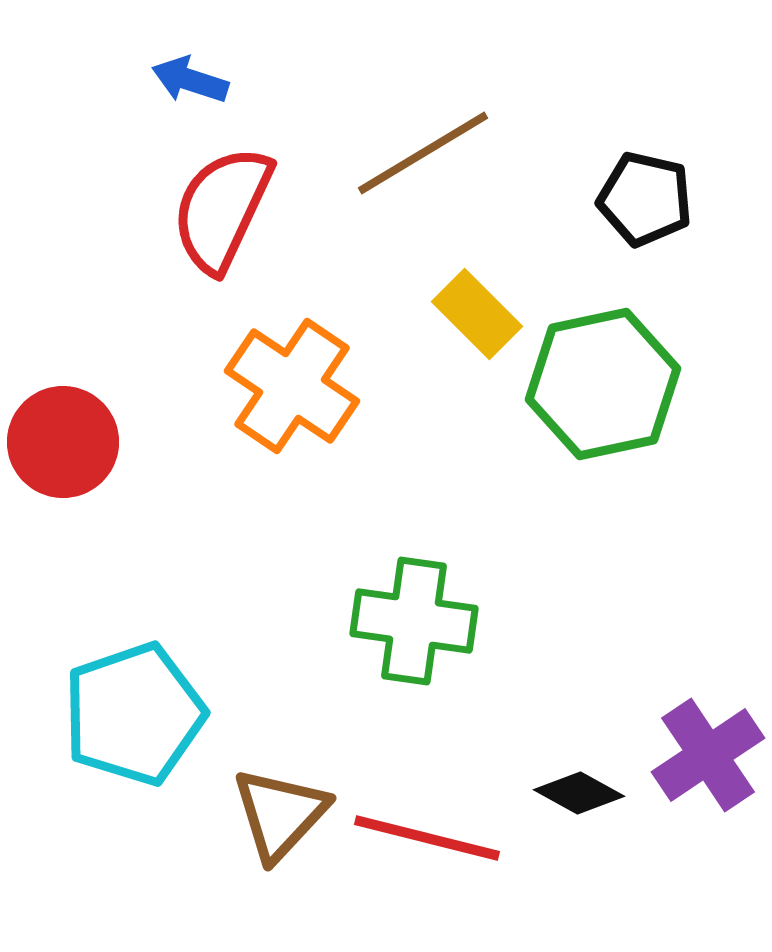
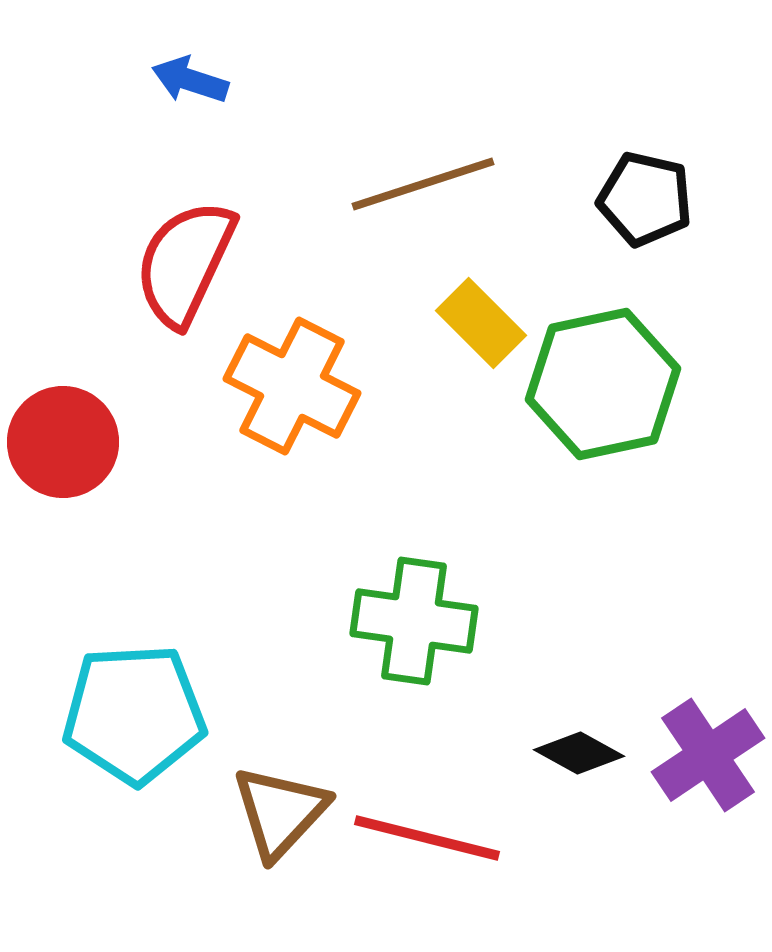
brown line: moved 31 px down; rotated 13 degrees clockwise
red semicircle: moved 37 px left, 54 px down
yellow rectangle: moved 4 px right, 9 px down
orange cross: rotated 7 degrees counterclockwise
cyan pentagon: rotated 16 degrees clockwise
black diamond: moved 40 px up
brown triangle: moved 2 px up
